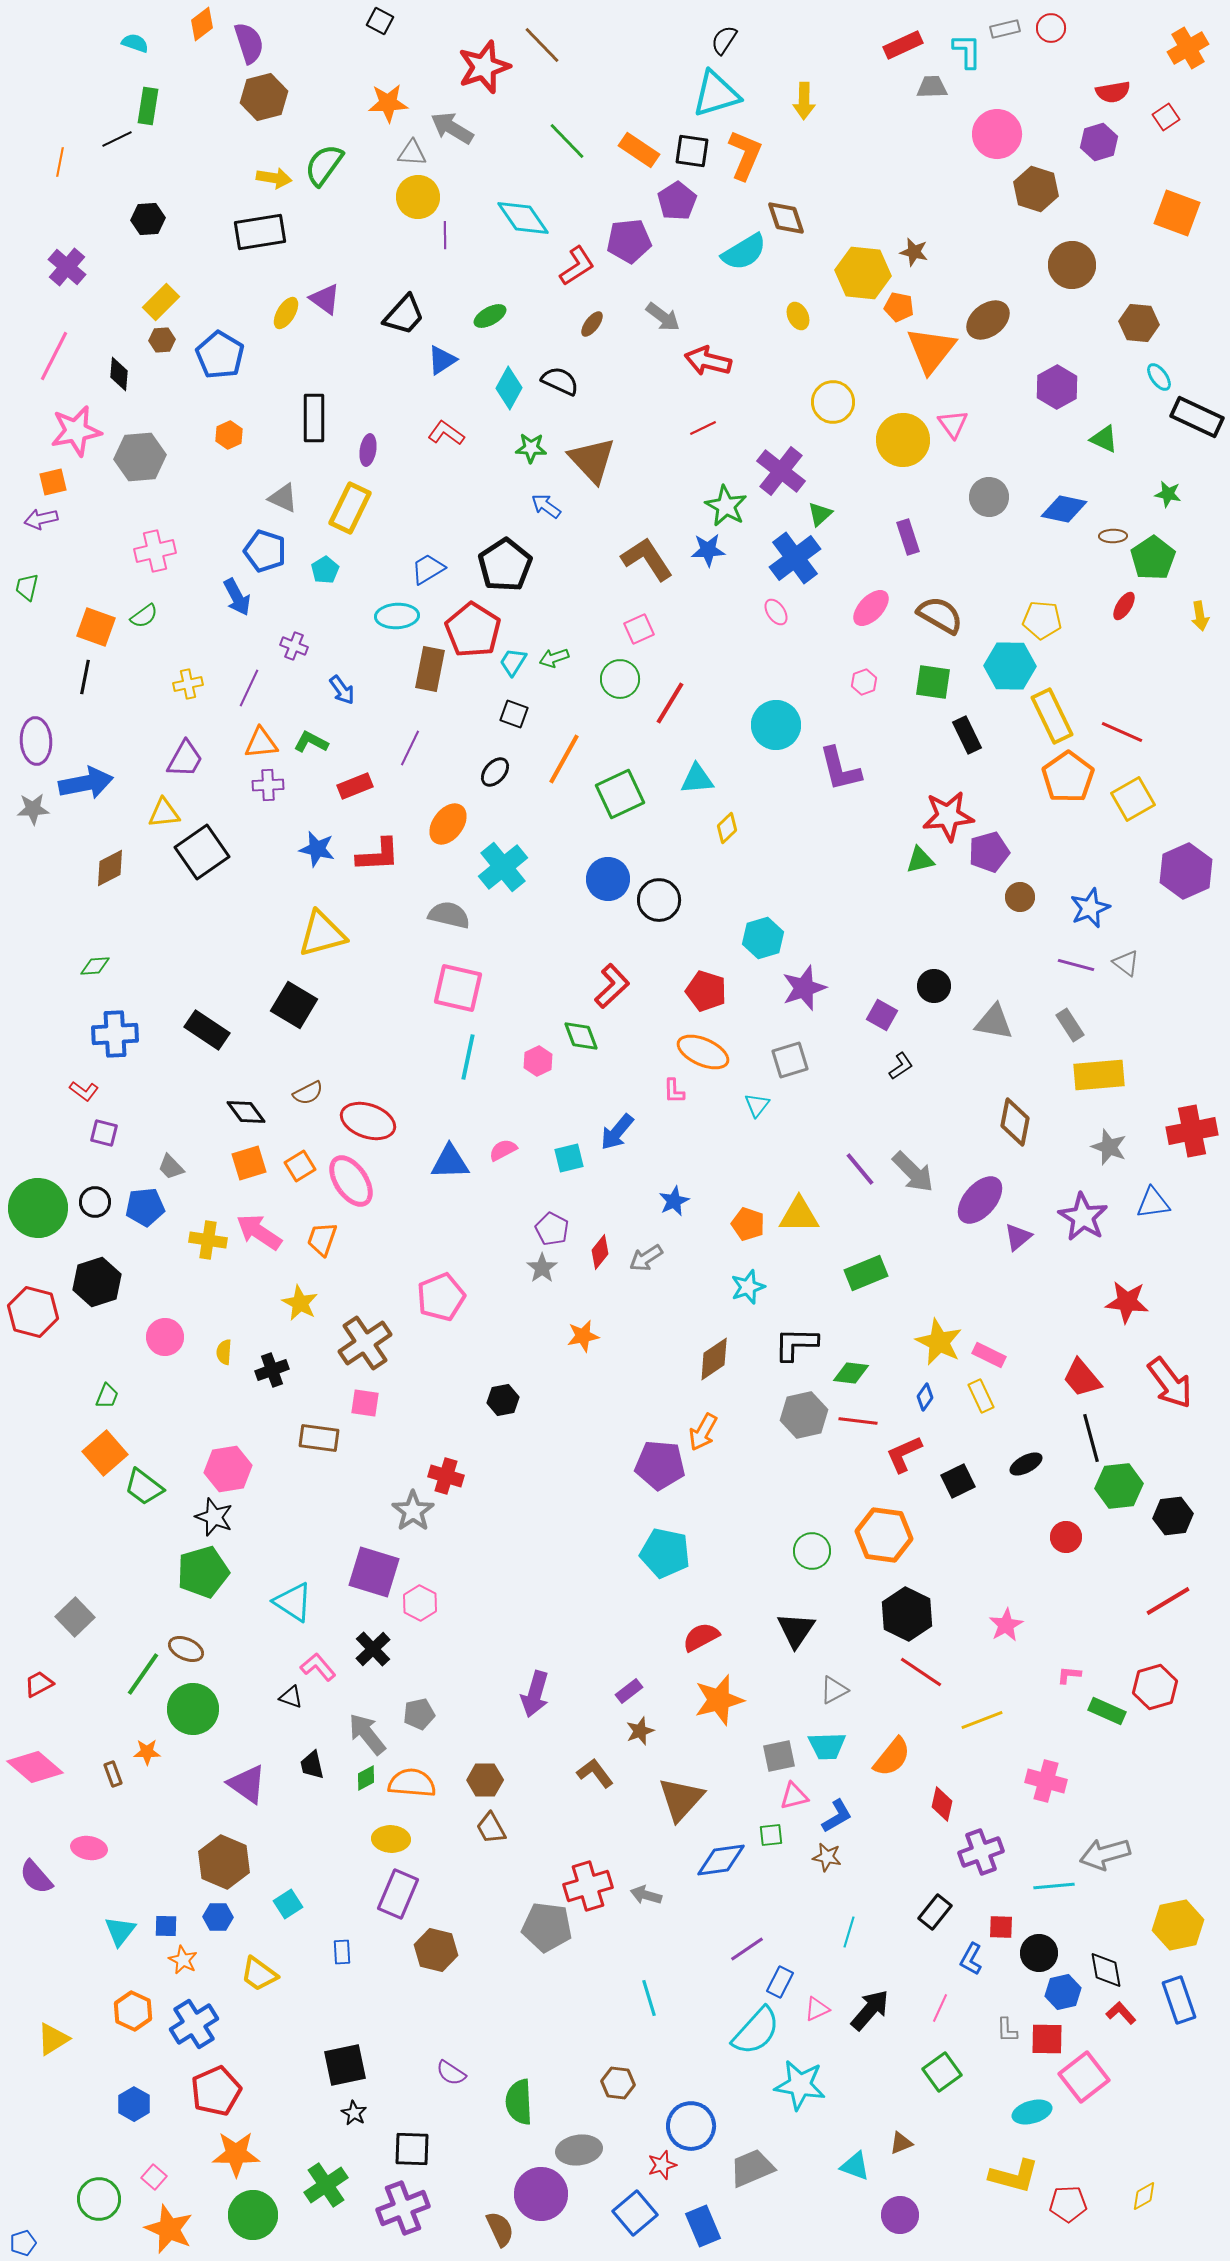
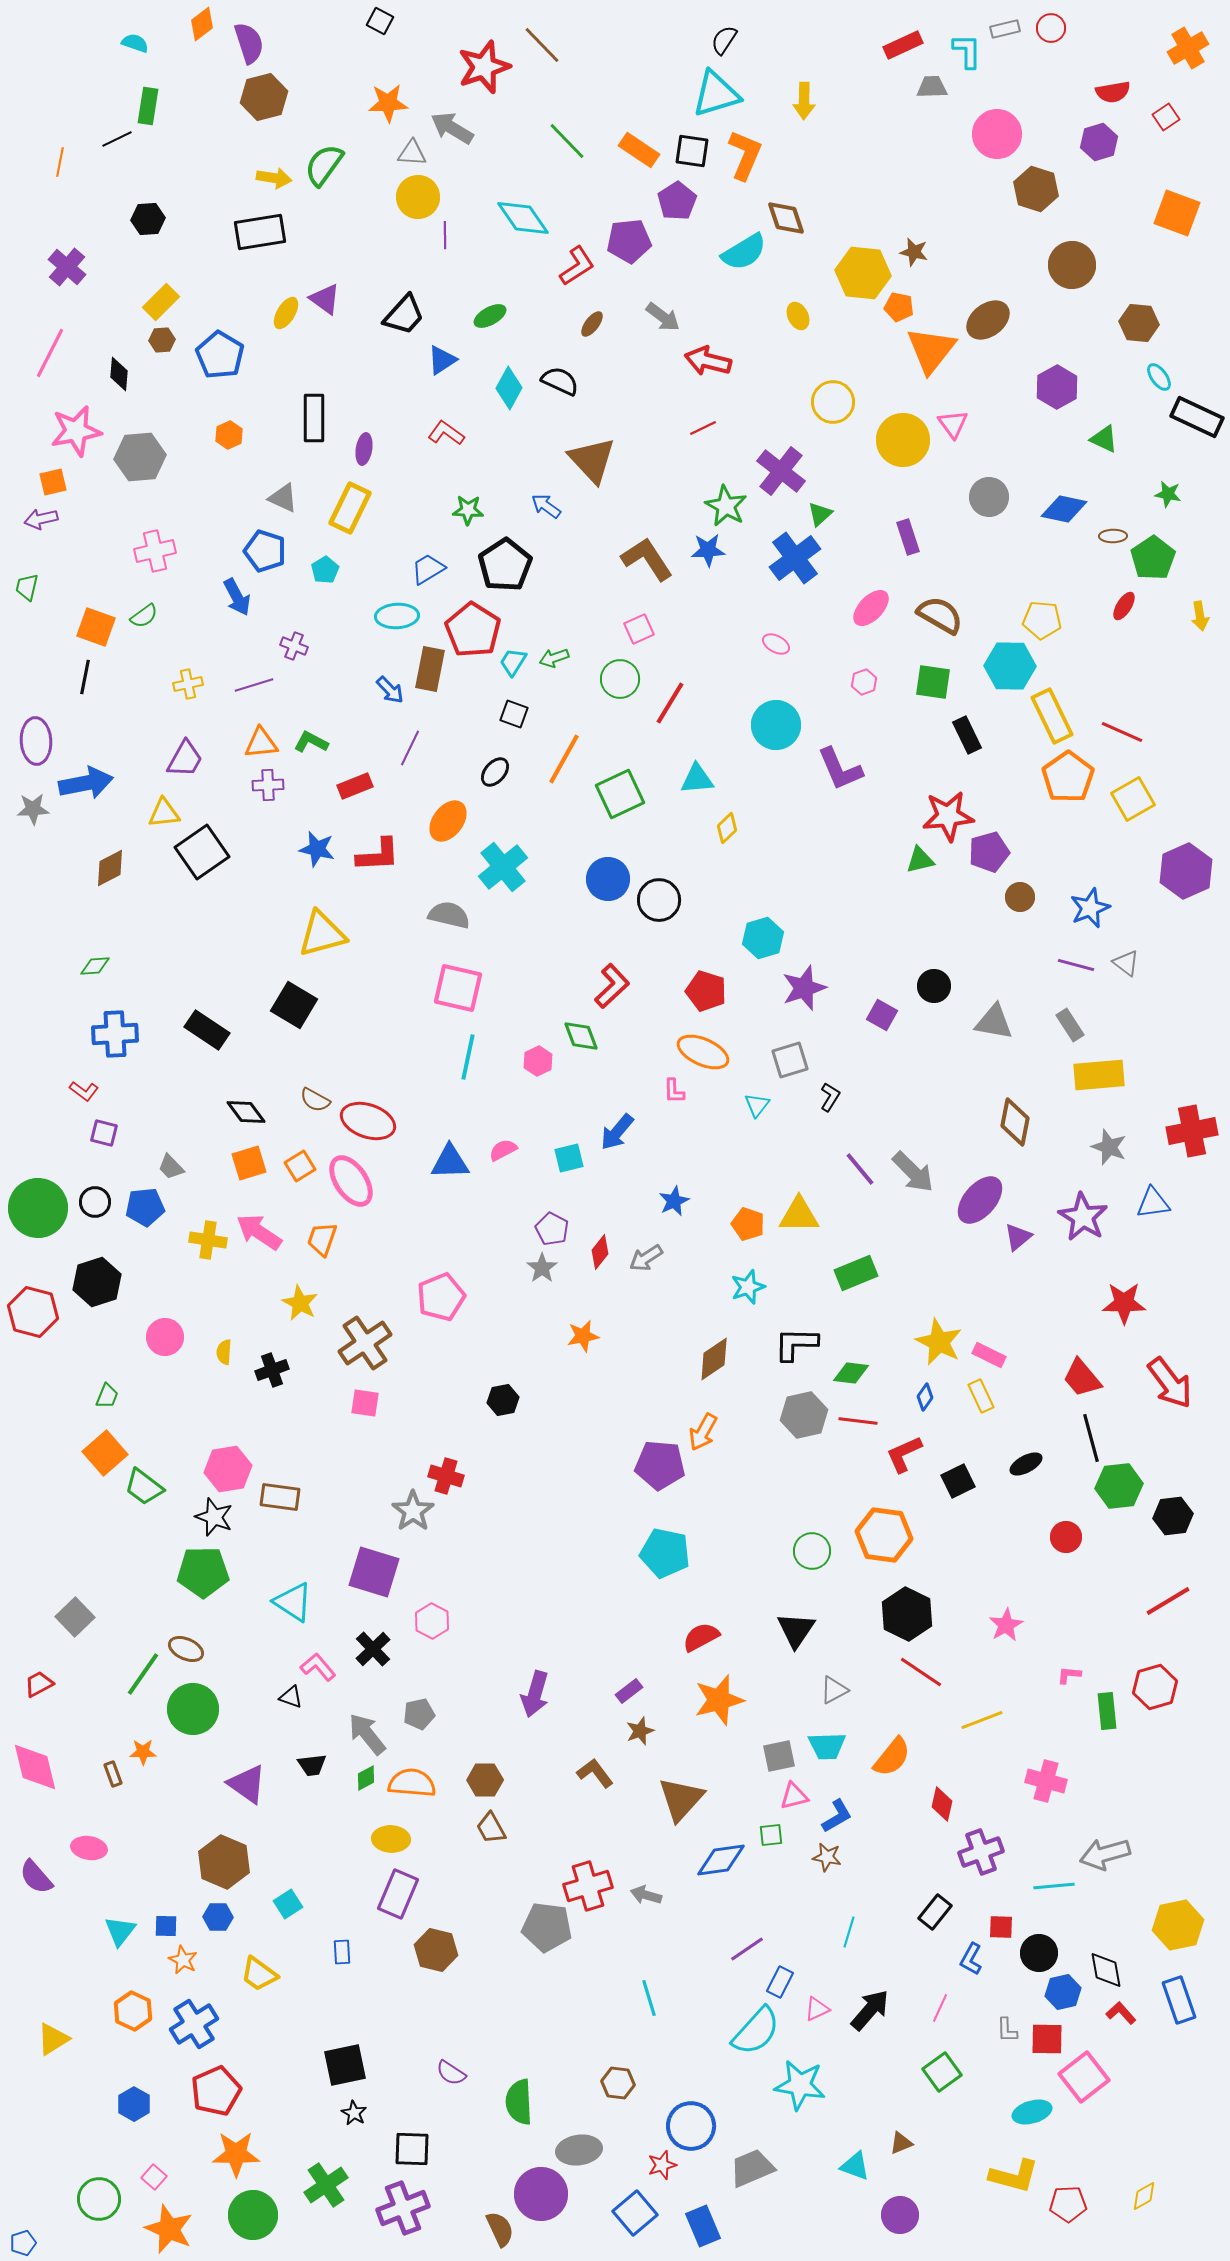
pink line at (54, 356): moved 4 px left, 3 px up
green star at (531, 448): moved 63 px left, 62 px down
purple ellipse at (368, 450): moved 4 px left, 1 px up
pink ellipse at (776, 612): moved 32 px down; rotated 28 degrees counterclockwise
purple line at (249, 688): moved 5 px right, 3 px up; rotated 48 degrees clockwise
blue arrow at (342, 690): moved 48 px right; rotated 8 degrees counterclockwise
purple L-shape at (840, 769): rotated 9 degrees counterclockwise
orange ellipse at (448, 824): moved 3 px up
black L-shape at (901, 1066): moved 71 px left, 31 px down; rotated 24 degrees counterclockwise
brown semicircle at (308, 1093): moved 7 px right, 7 px down; rotated 56 degrees clockwise
green rectangle at (866, 1273): moved 10 px left
red star at (1127, 1302): moved 3 px left, 1 px down; rotated 6 degrees counterclockwise
brown rectangle at (319, 1438): moved 39 px left, 59 px down
green pentagon at (203, 1572): rotated 15 degrees clockwise
pink hexagon at (420, 1603): moved 12 px right, 18 px down
green rectangle at (1107, 1711): rotated 60 degrees clockwise
orange star at (147, 1752): moved 4 px left
black trapezoid at (312, 1765): rotated 84 degrees counterclockwise
pink diamond at (35, 1767): rotated 36 degrees clockwise
